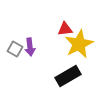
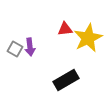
yellow star: moved 9 px right, 6 px up
black rectangle: moved 2 px left, 4 px down
